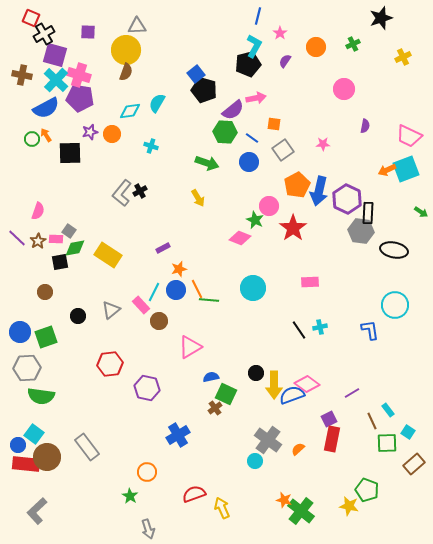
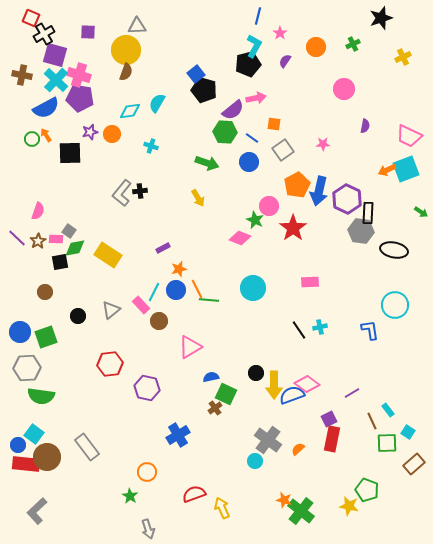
black cross at (140, 191): rotated 24 degrees clockwise
